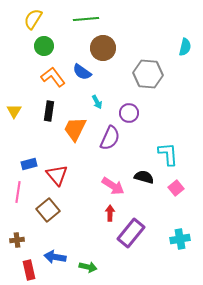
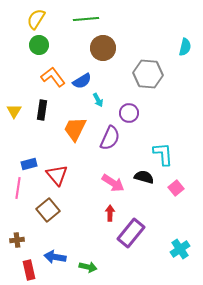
yellow semicircle: moved 3 px right
green circle: moved 5 px left, 1 px up
blue semicircle: moved 9 px down; rotated 66 degrees counterclockwise
cyan arrow: moved 1 px right, 2 px up
black rectangle: moved 7 px left, 1 px up
cyan L-shape: moved 5 px left
pink arrow: moved 3 px up
pink line: moved 4 px up
cyan cross: moved 10 px down; rotated 24 degrees counterclockwise
